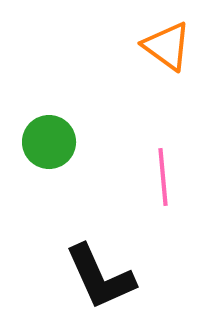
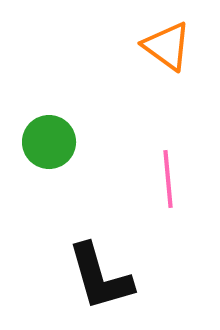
pink line: moved 5 px right, 2 px down
black L-shape: rotated 8 degrees clockwise
